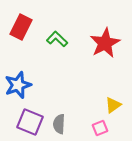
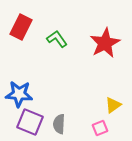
green L-shape: rotated 10 degrees clockwise
blue star: moved 1 px right, 9 px down; rotated 24 degrees clockwise
